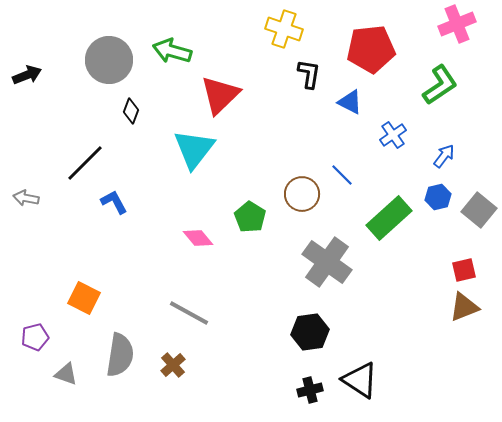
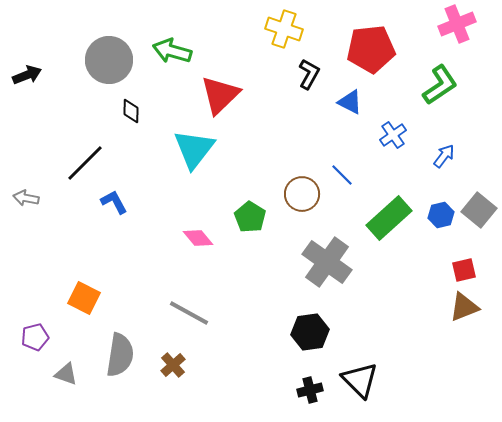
black L-shape: rotated 20 degrees clockwise
black diamond: rotated 20 degrees counterclockwise
blue hexagon: moved 3 px right, 18 px down
black triangle: rotated 12 degrees clockwise
